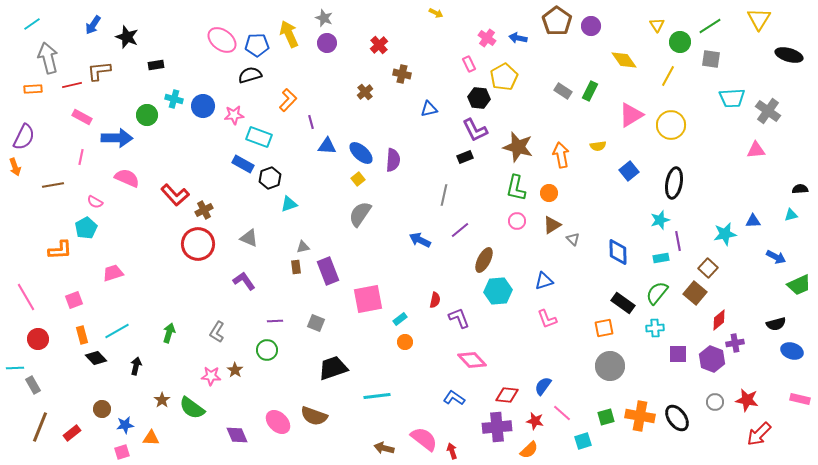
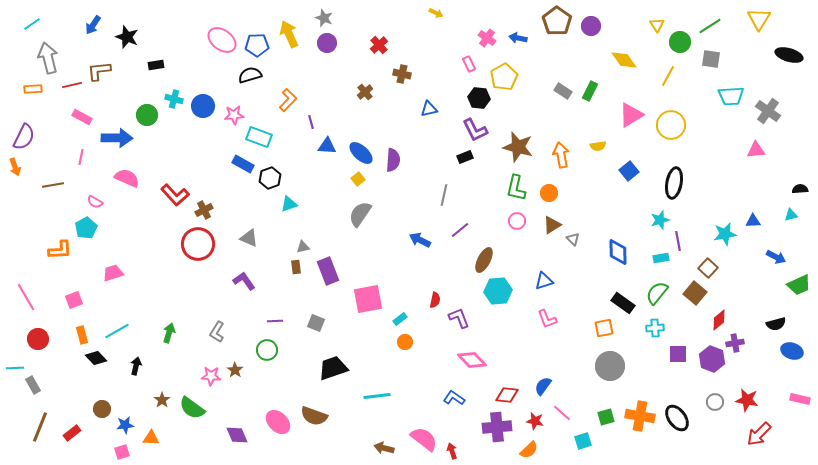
cyan trapezoid at (732, 98): moved 1 px left, 2 px up
